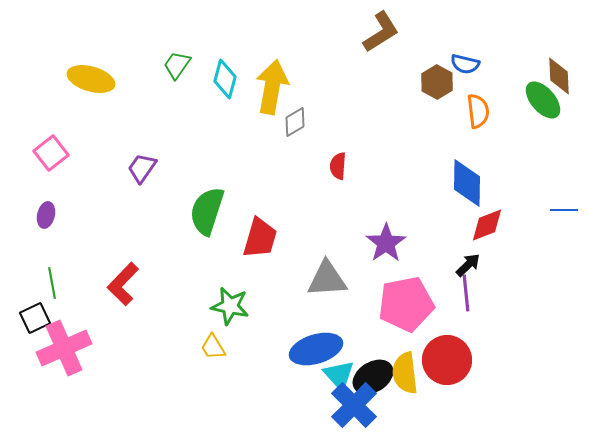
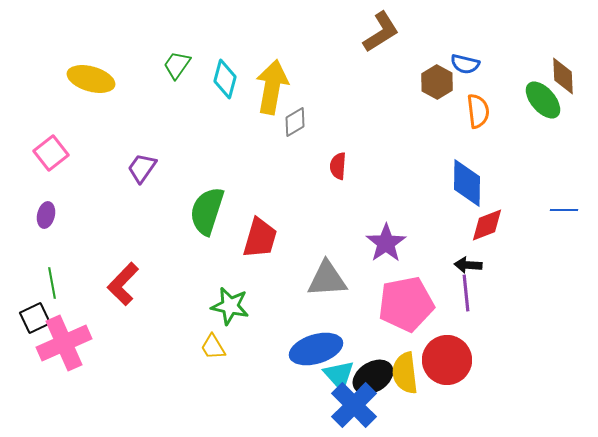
brown diamond: moved 4 px right
black arrow: rotated 132 degrees counterclockwise
pink cross: moved 5 px up
